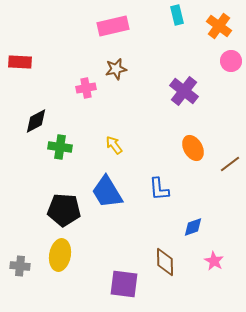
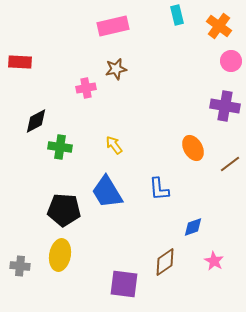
purple cross: moved 41 px right, 15 px down; rotated 28 degrees counterclockwise
brown diamond: rotated 56 degrees clockwise
